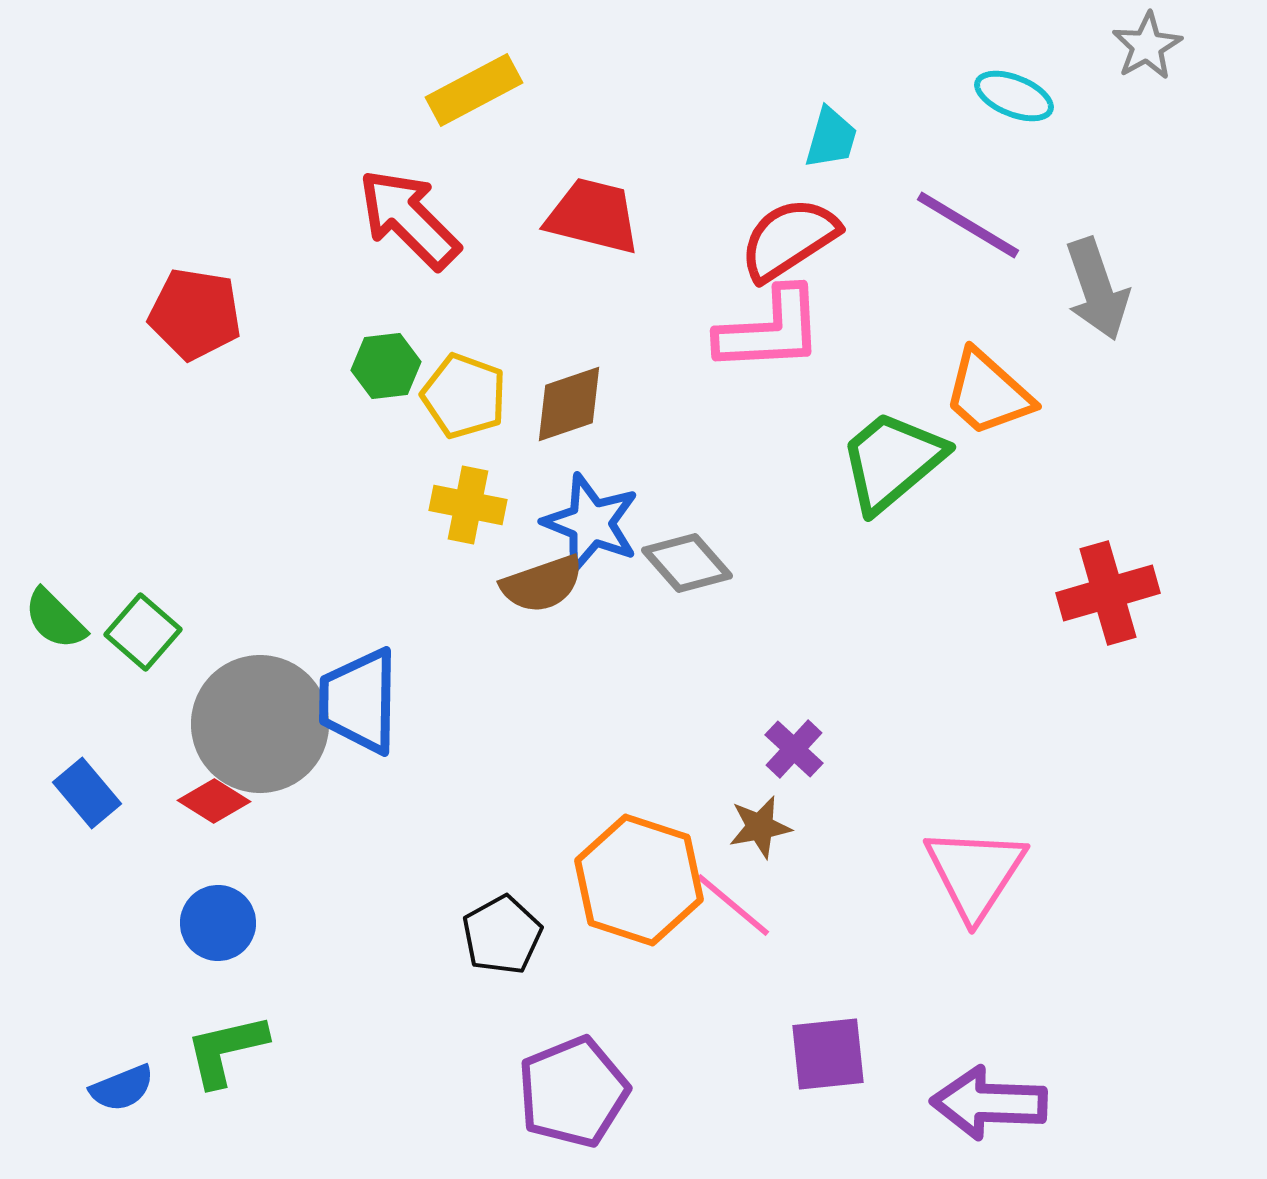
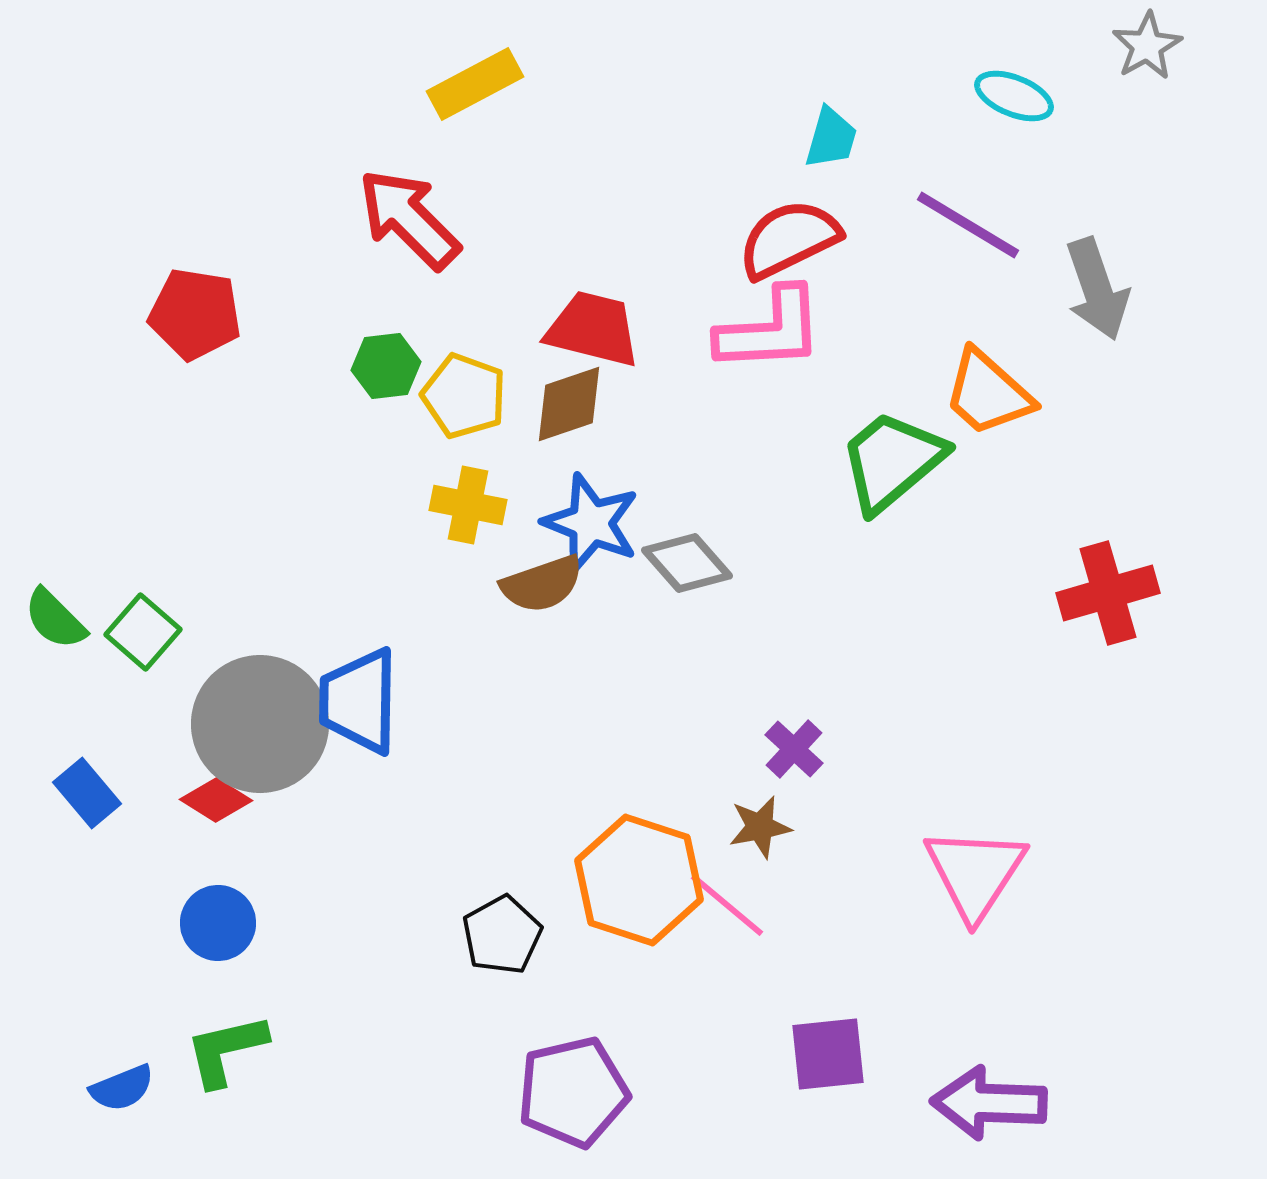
yellow rectangle: moved 1 px right, 6 px up
red trapezoid: moved 113 px down
red semicircle: rotated 7 degrees clockwise
red diamond: moved 2 px right, 1 px up
pink line: moved 6 px left
purple pentagon: rotated 9 degrees clockwise
